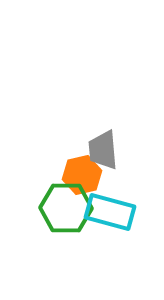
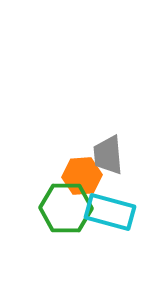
gray trapezoid: moved 5 px right, 5 px down
orange hexagon: moved 1 px down; rotated 9 degrees clockwise
